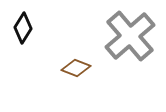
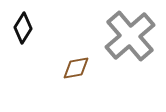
brown diamond: rotated 32 degrees counterclockwise
